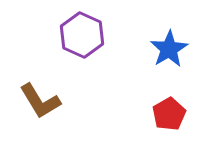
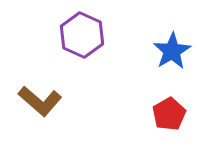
blue star: moved 3 px right, 2 px down
brown L-shape: rotated 18 degrees counterclockwise
